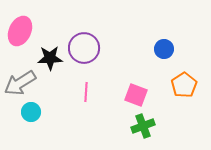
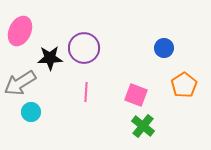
blue circle: moved 1 px up
green cross: rotated 30 degrees counterclockwise
